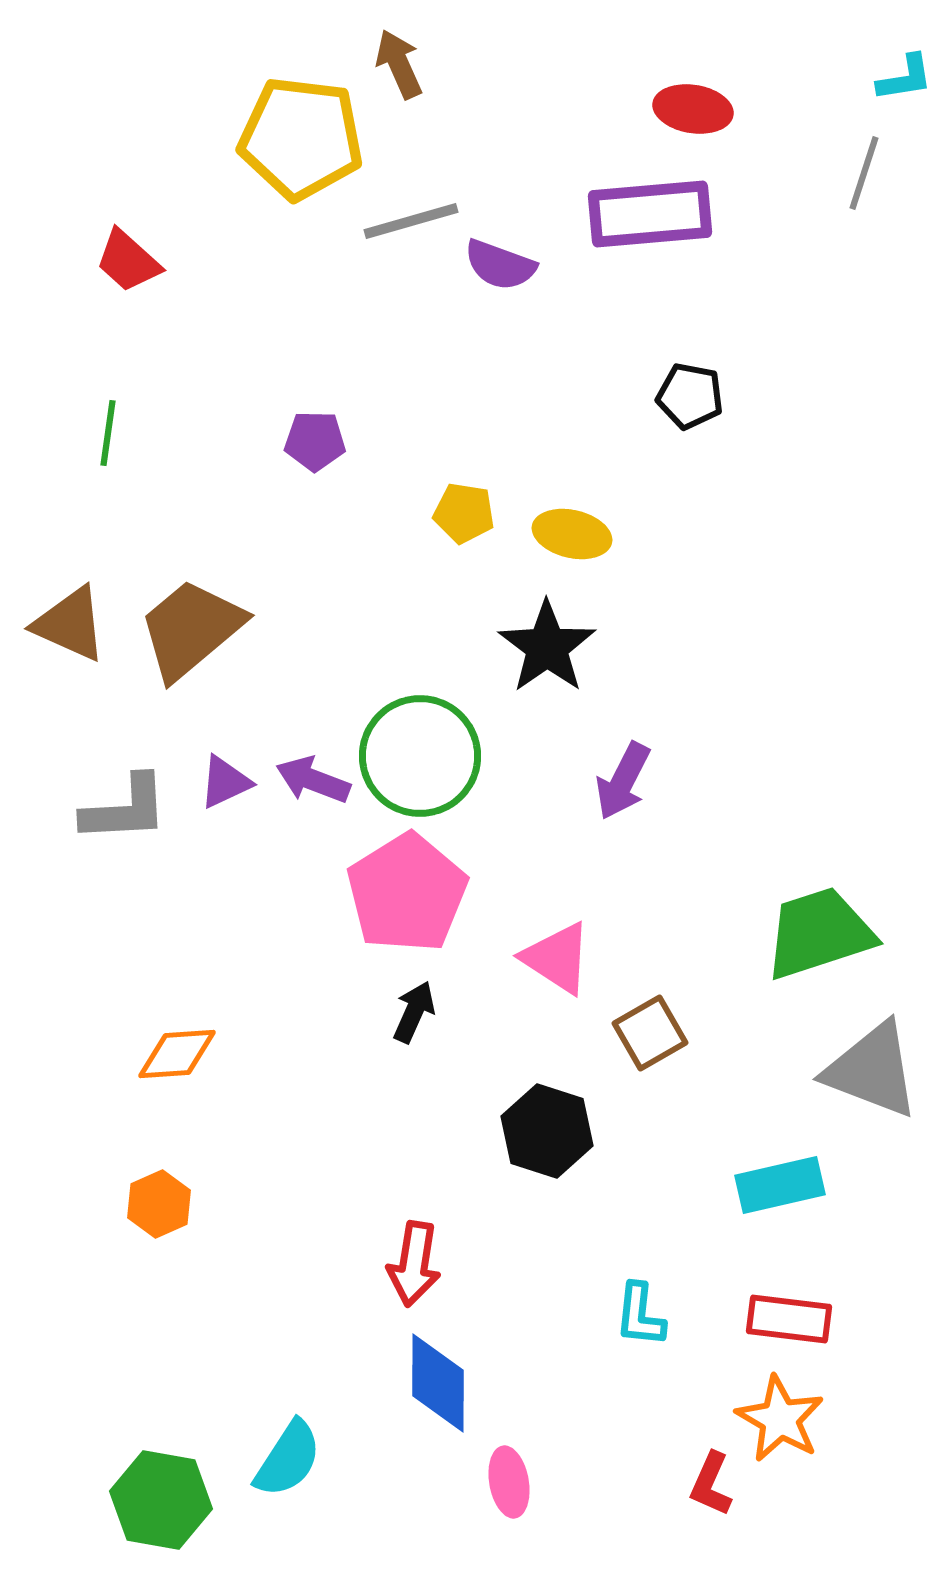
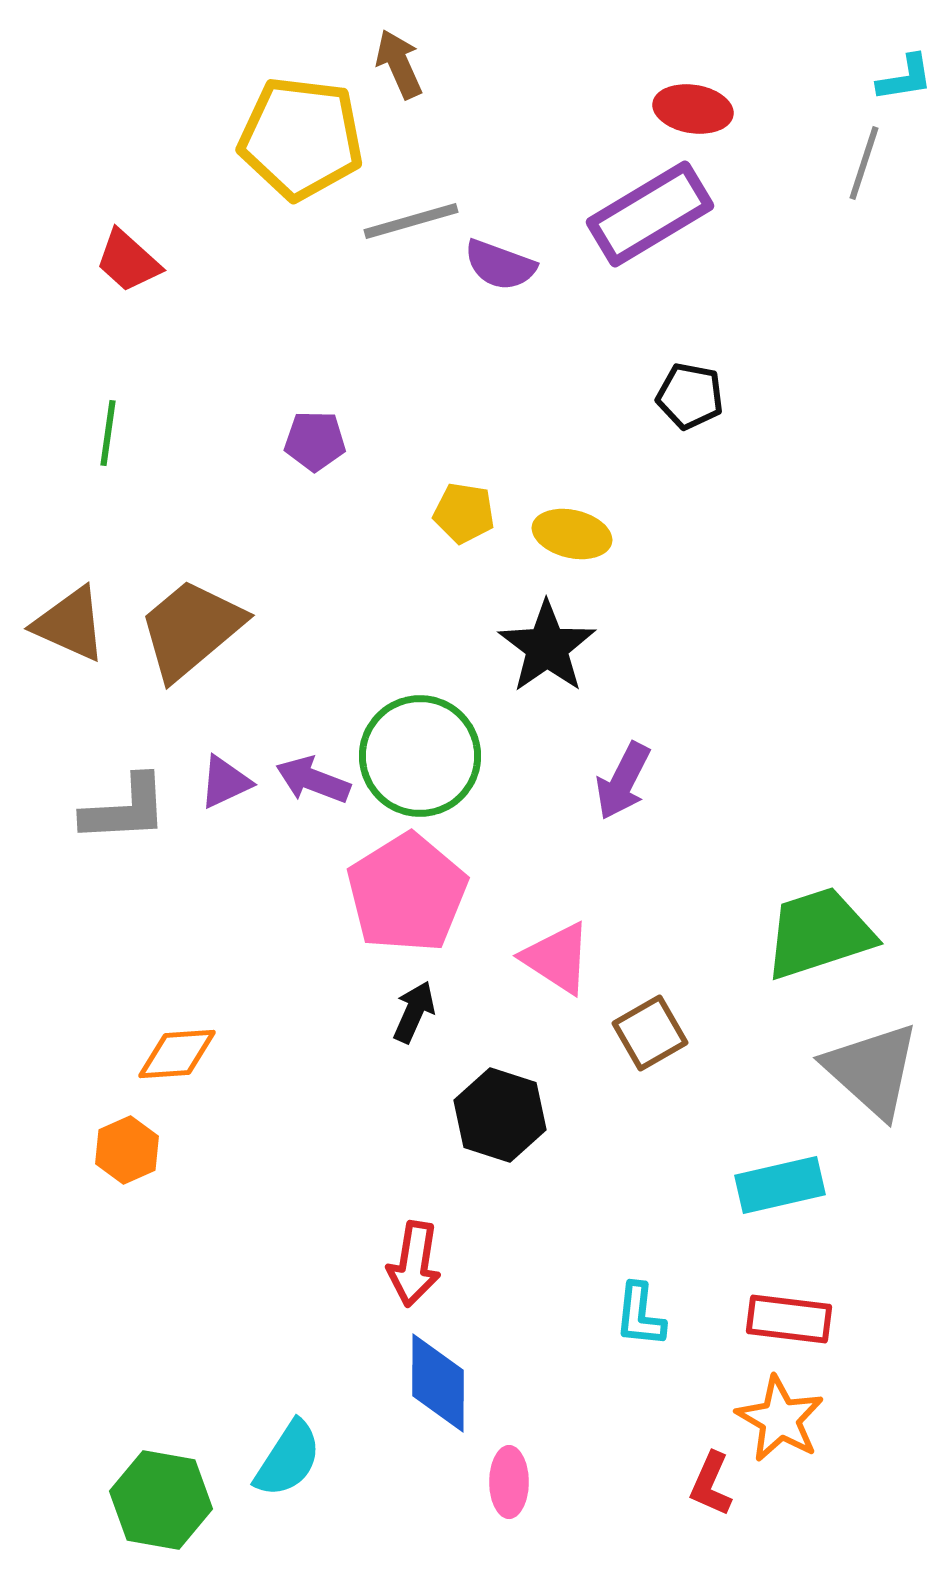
gray line at (864, 173): moved 10 px up
purple rectangle at (650, 214): rotated 26 degrees counterclockwise
gray triangle at (872, 1070): rotated 21 degrees clockwise
black hexagon at (547, 1131): moved 47 px left, 16 px up
orange hexagon at (159, 1204): moved 32 px left, 54 px up
pink ellipse at (509, 1482): rotated 10 degrees clockwise
